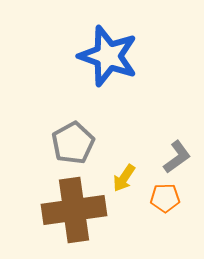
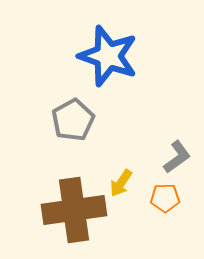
gray pentagon: moved 23 px up
yellow arrow: moved 3 px left, 5 px down
